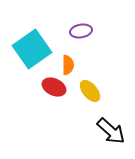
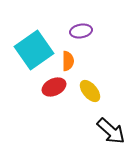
cyan square: moved 2 px right, 1 px down
orange semicircle: moved 4 px up
red ellipse: rotated 50 degrees counterclockwise
